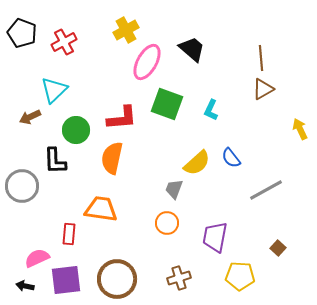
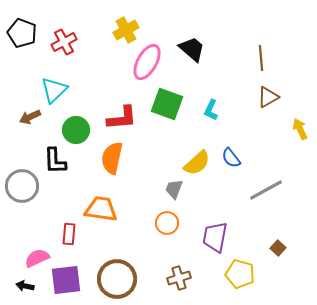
brown triangle: moved 5 px right, 8 px down
yellow pentagon: moved 2 px up; rotated 12 degrees clockwise
